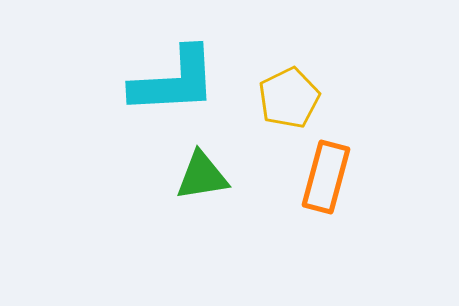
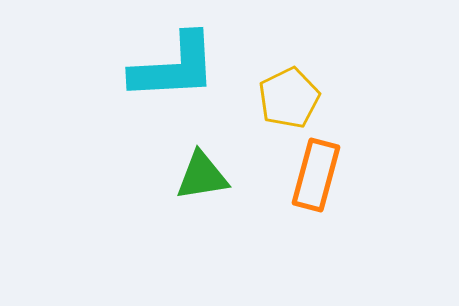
cyan L-shape: moved 14 px up
orange rectangle: moved 10 px left, 2 px up
